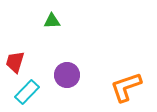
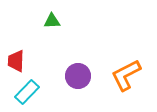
red trapezoid: moved 1 px right, 1 px up; rotated 15 degrees counterclockwise
purple circle: moved 11 px right, 1 px down
orange L-shape: moved 12 px up; rotated 8 degrees counterclockwise
